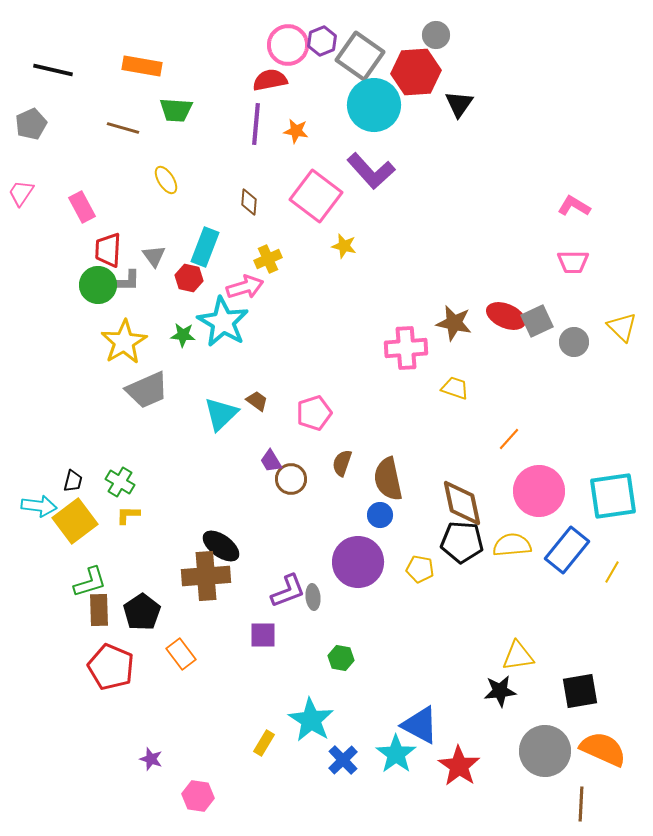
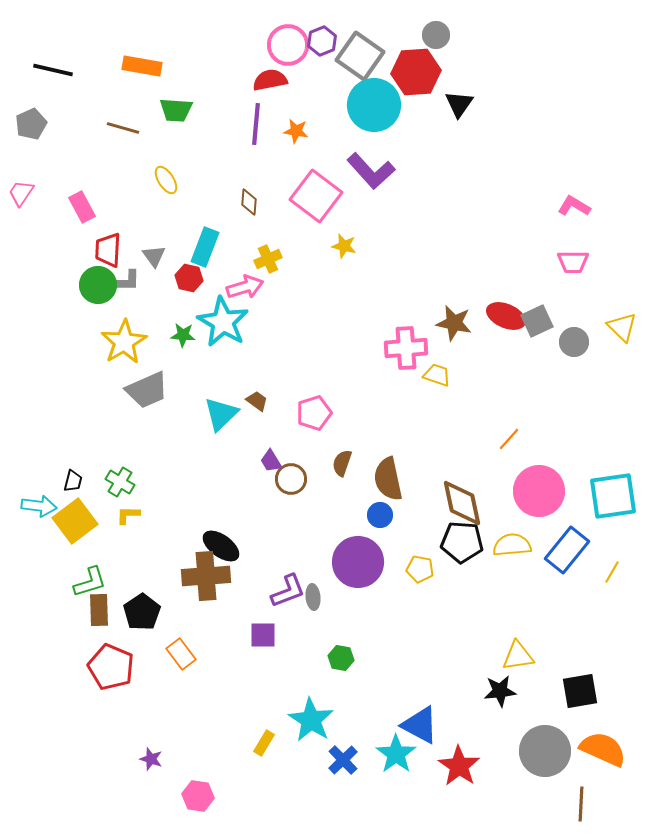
yellow trapezoid at (455, 388): moved 18 px left, 13 px up
